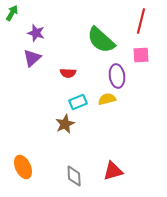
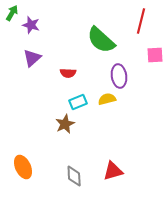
purple star: moved 5 px left, 8 px up
pink square: moved 14 px right
purple ellipse: moved 2 px right
